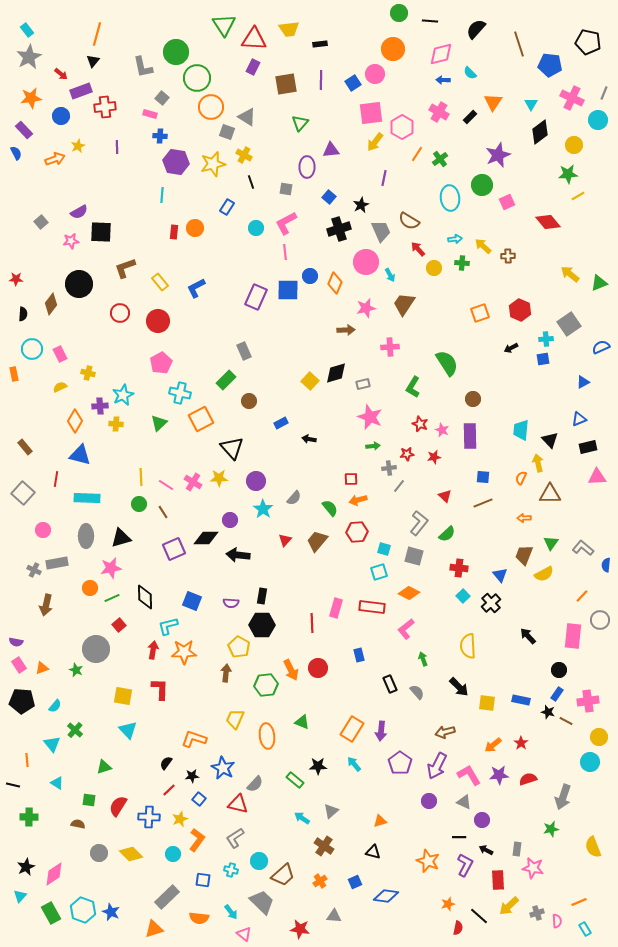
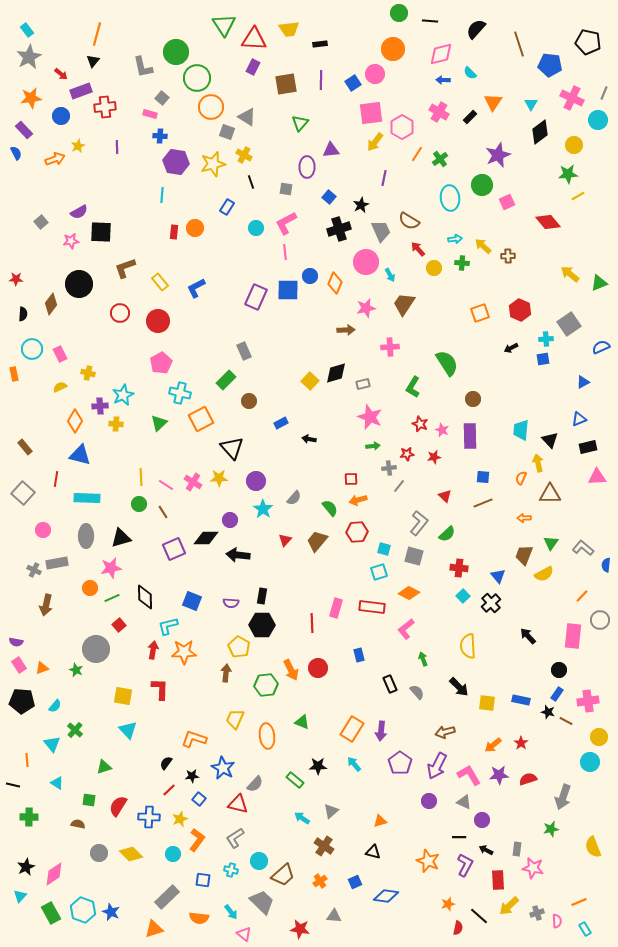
blue triangle at (500, 575): moved 2 px left, 1 px down
